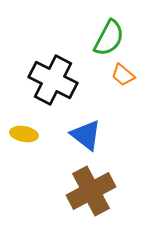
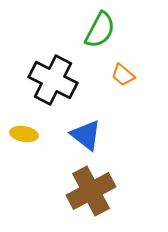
green semicircle: moved 9 px left, 8 px up
